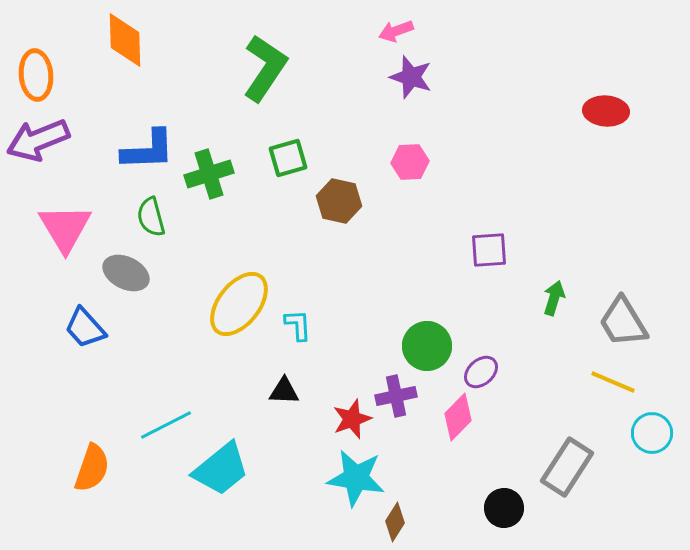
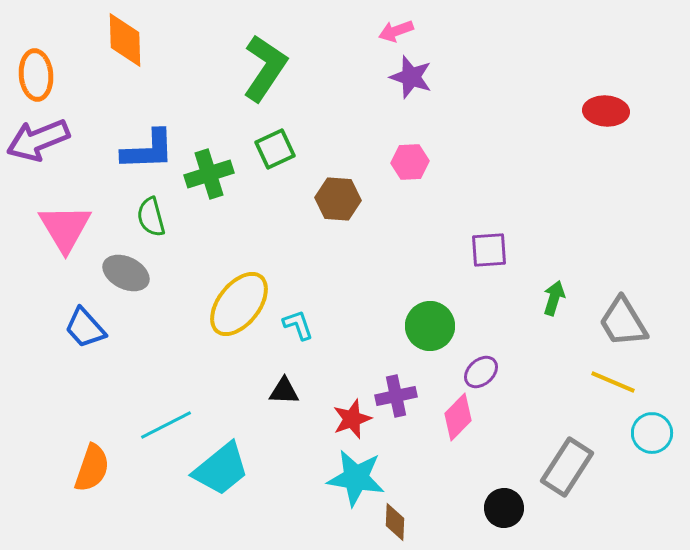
green square: moved 13 px left, 9 px up; rotated 9 degrees counterclockwise
brown hexagon: moved 1 px left, 2 px up; rotated 9 degrees counterclockwise
cyan L-shape: rotated 16 degrees counterclockwise
green circle: moved 3 px right, 20 px up
brown diamond: rotated 30 degrees counterclockwise
